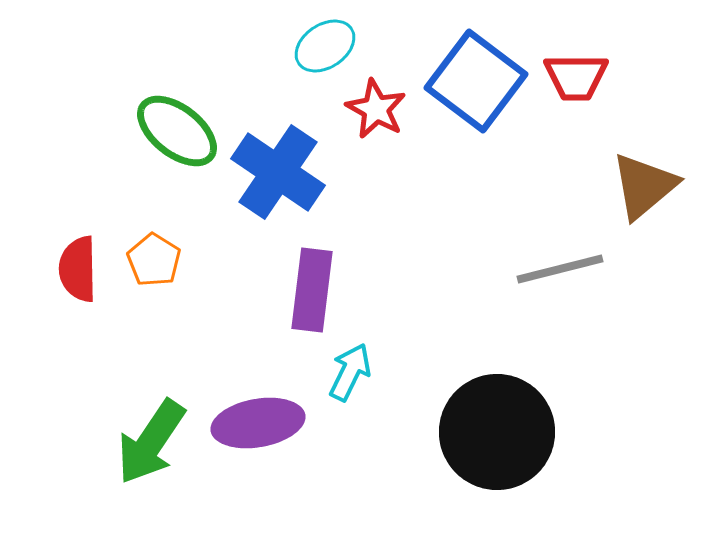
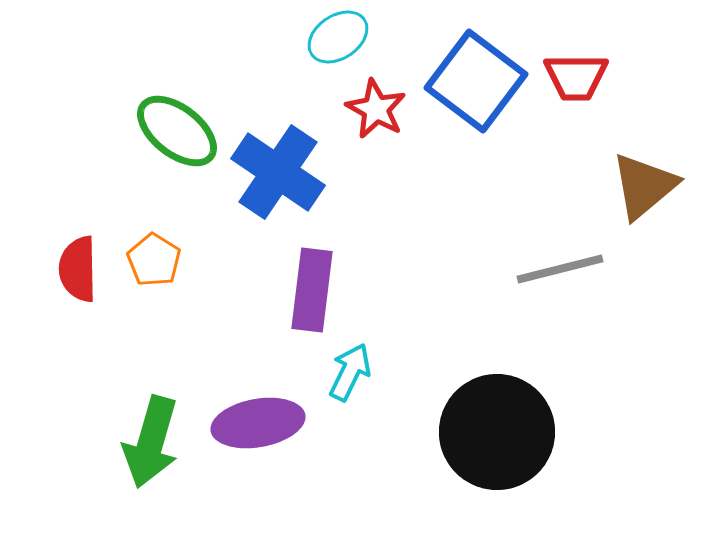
cyan ellipse: moved 13 px right, 9 px up
green arrow: rotated 18 degrees counterclockwise
